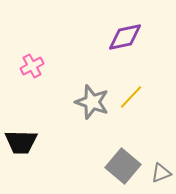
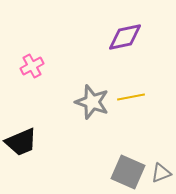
yellow line: rotated 36 degrees clockwise
black trapezoid: rotated 24 degrees counterclockwise
gray square: moved 5 px right, 6 px down; rotated 16 degrees counterclockwise
